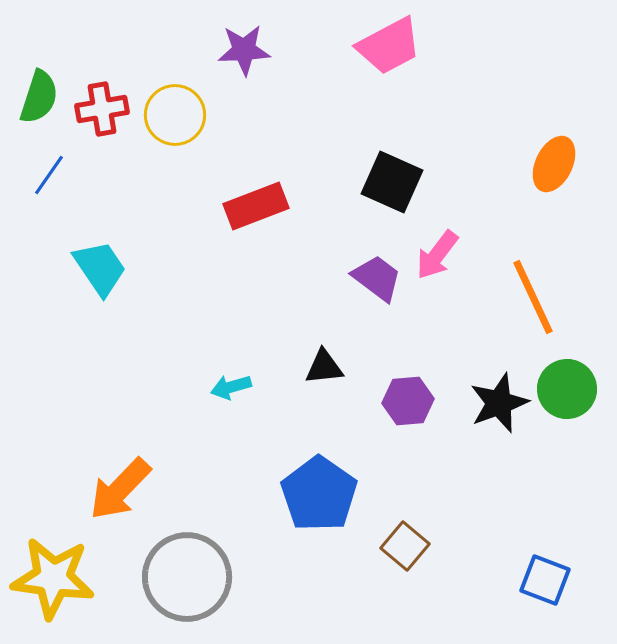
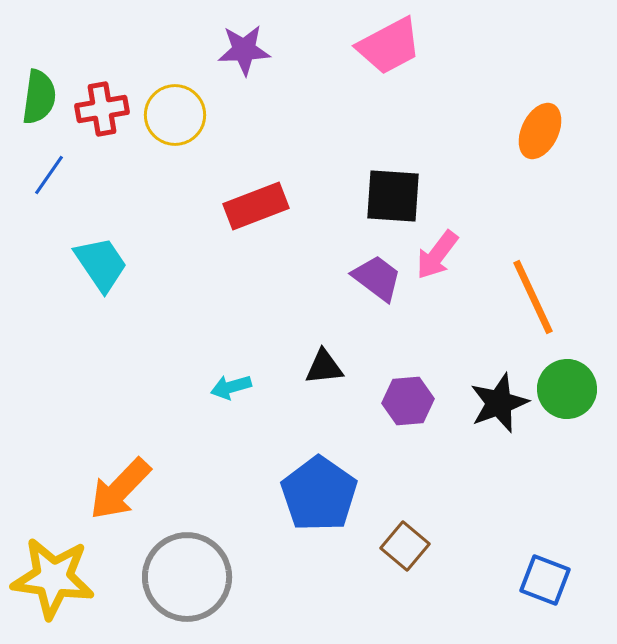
green semicircle: rotated 10 degrees counterclockwise
orange ellipse: moved 14 px left, 33 px up
black square: moved 1 px right, 14 px down; rotated 20 degrees counterclockwise
cyan trapezoid: moved 1 px right, 4 px up
